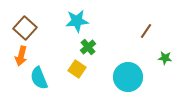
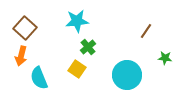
cyan circle: moved 1 px left, 2 px up
